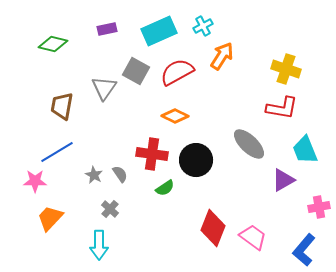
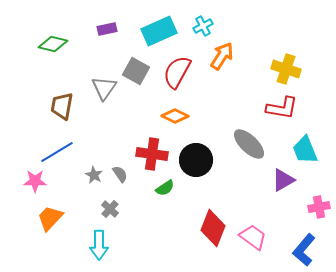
red semicircle: rotated 32 degrees counterclockwise
